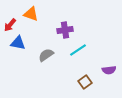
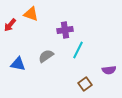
blue triangle: moved 21 px down
cyan line: rotated 30 degrees counterclockwise
gray semicircle: moved 1 px down
brown square: moved 2 px down
